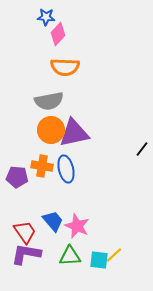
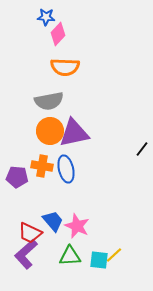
orange circle: moved 1 px left, 1 px down
red trapezoid: moved 5 px right, 1 px down; rotated 150 degrees clockwise
purple L-shape: rotated 52 degrees counterclockwise
